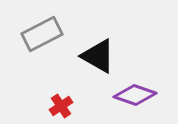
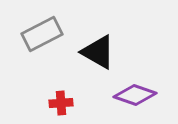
black triangle: moved 4 px up
red cross: moved 3 px up; rotated 30 degrees clockwise
